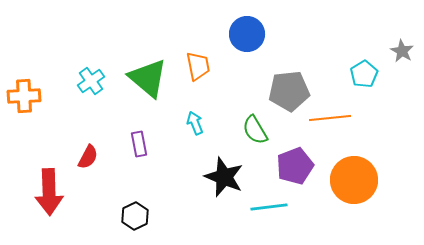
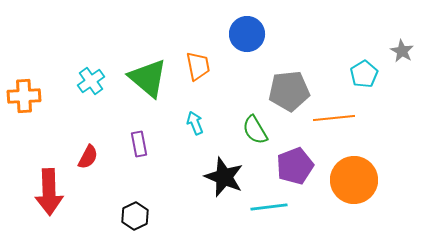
orange line: moved 4 px right
